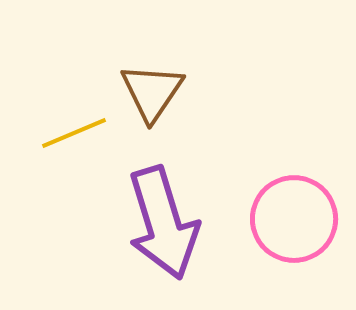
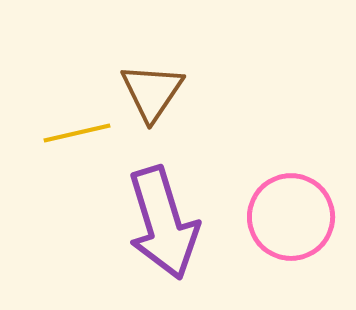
yellow line: moved 3 px right; rotated 10 degrees clockwise
pink circle: moved 3 px left, 2 px up
